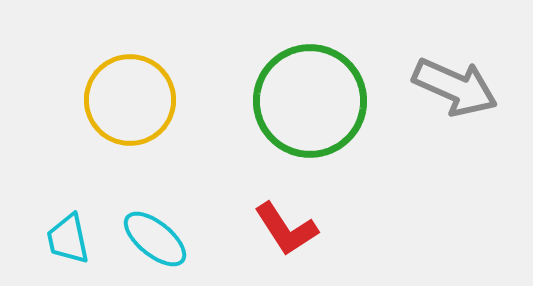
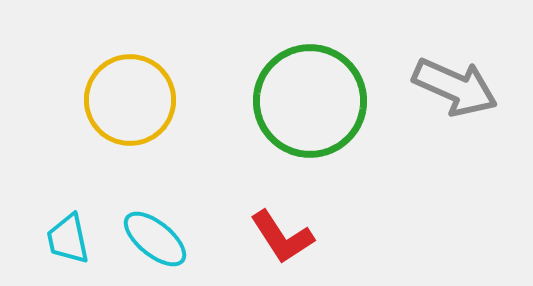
red L-shape: moved 4 px left, 8 px down
